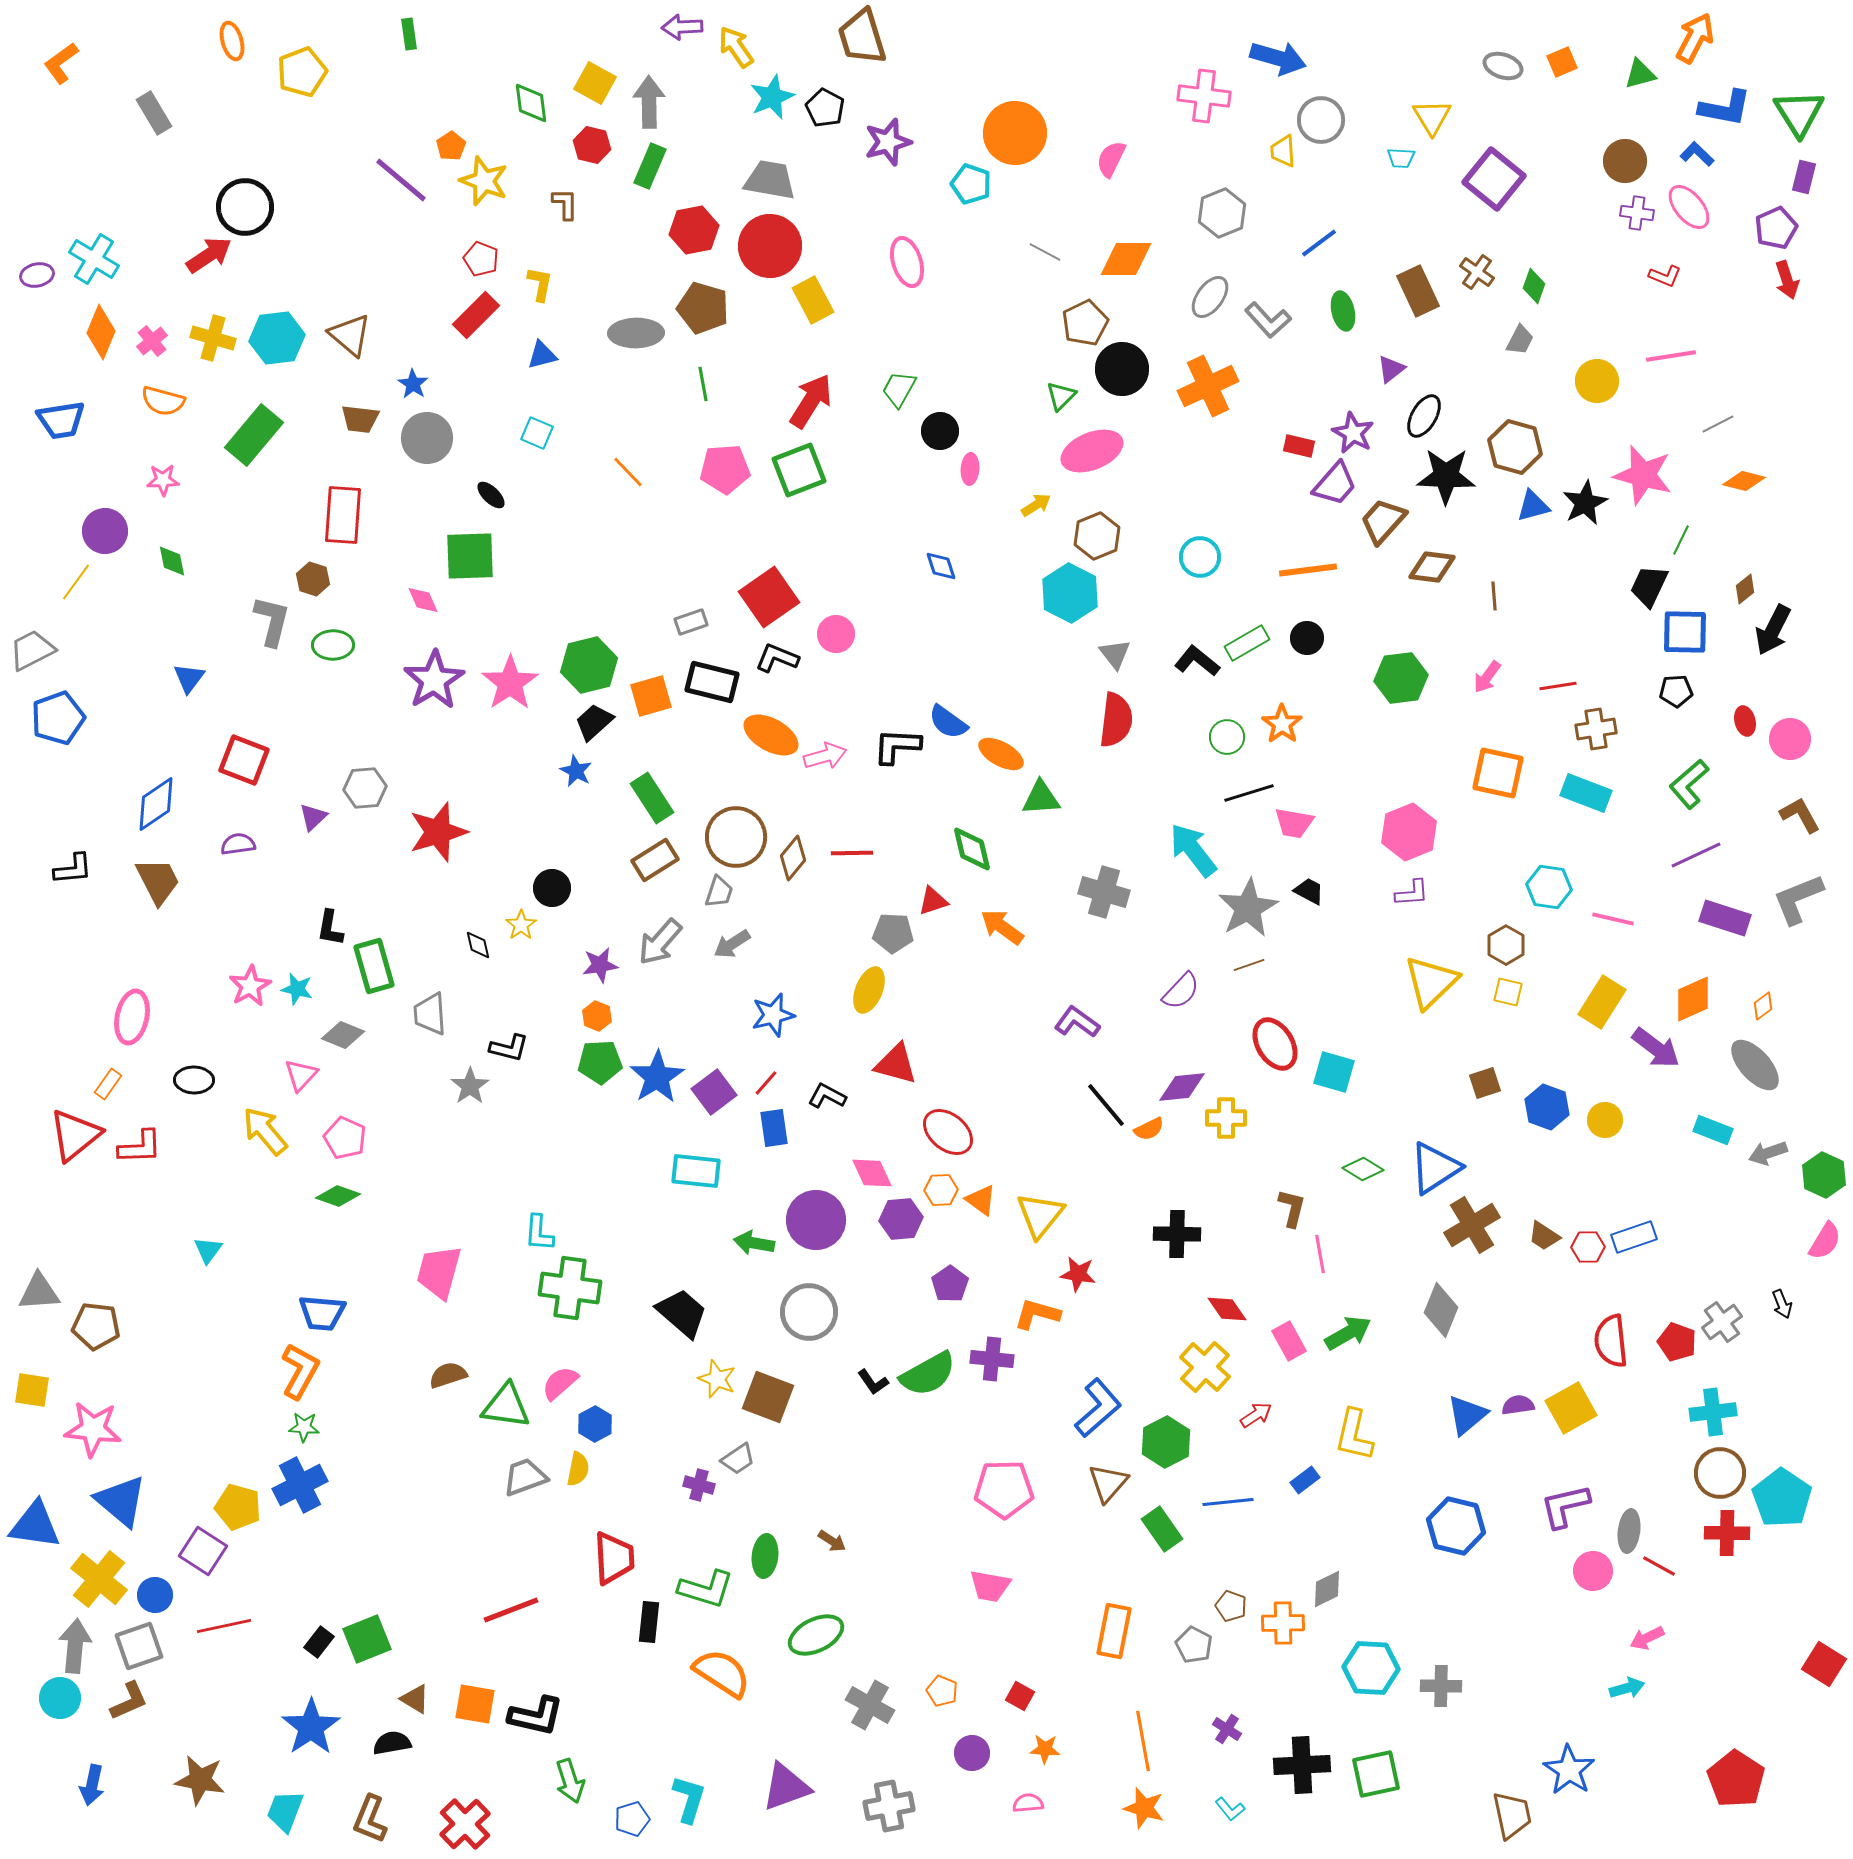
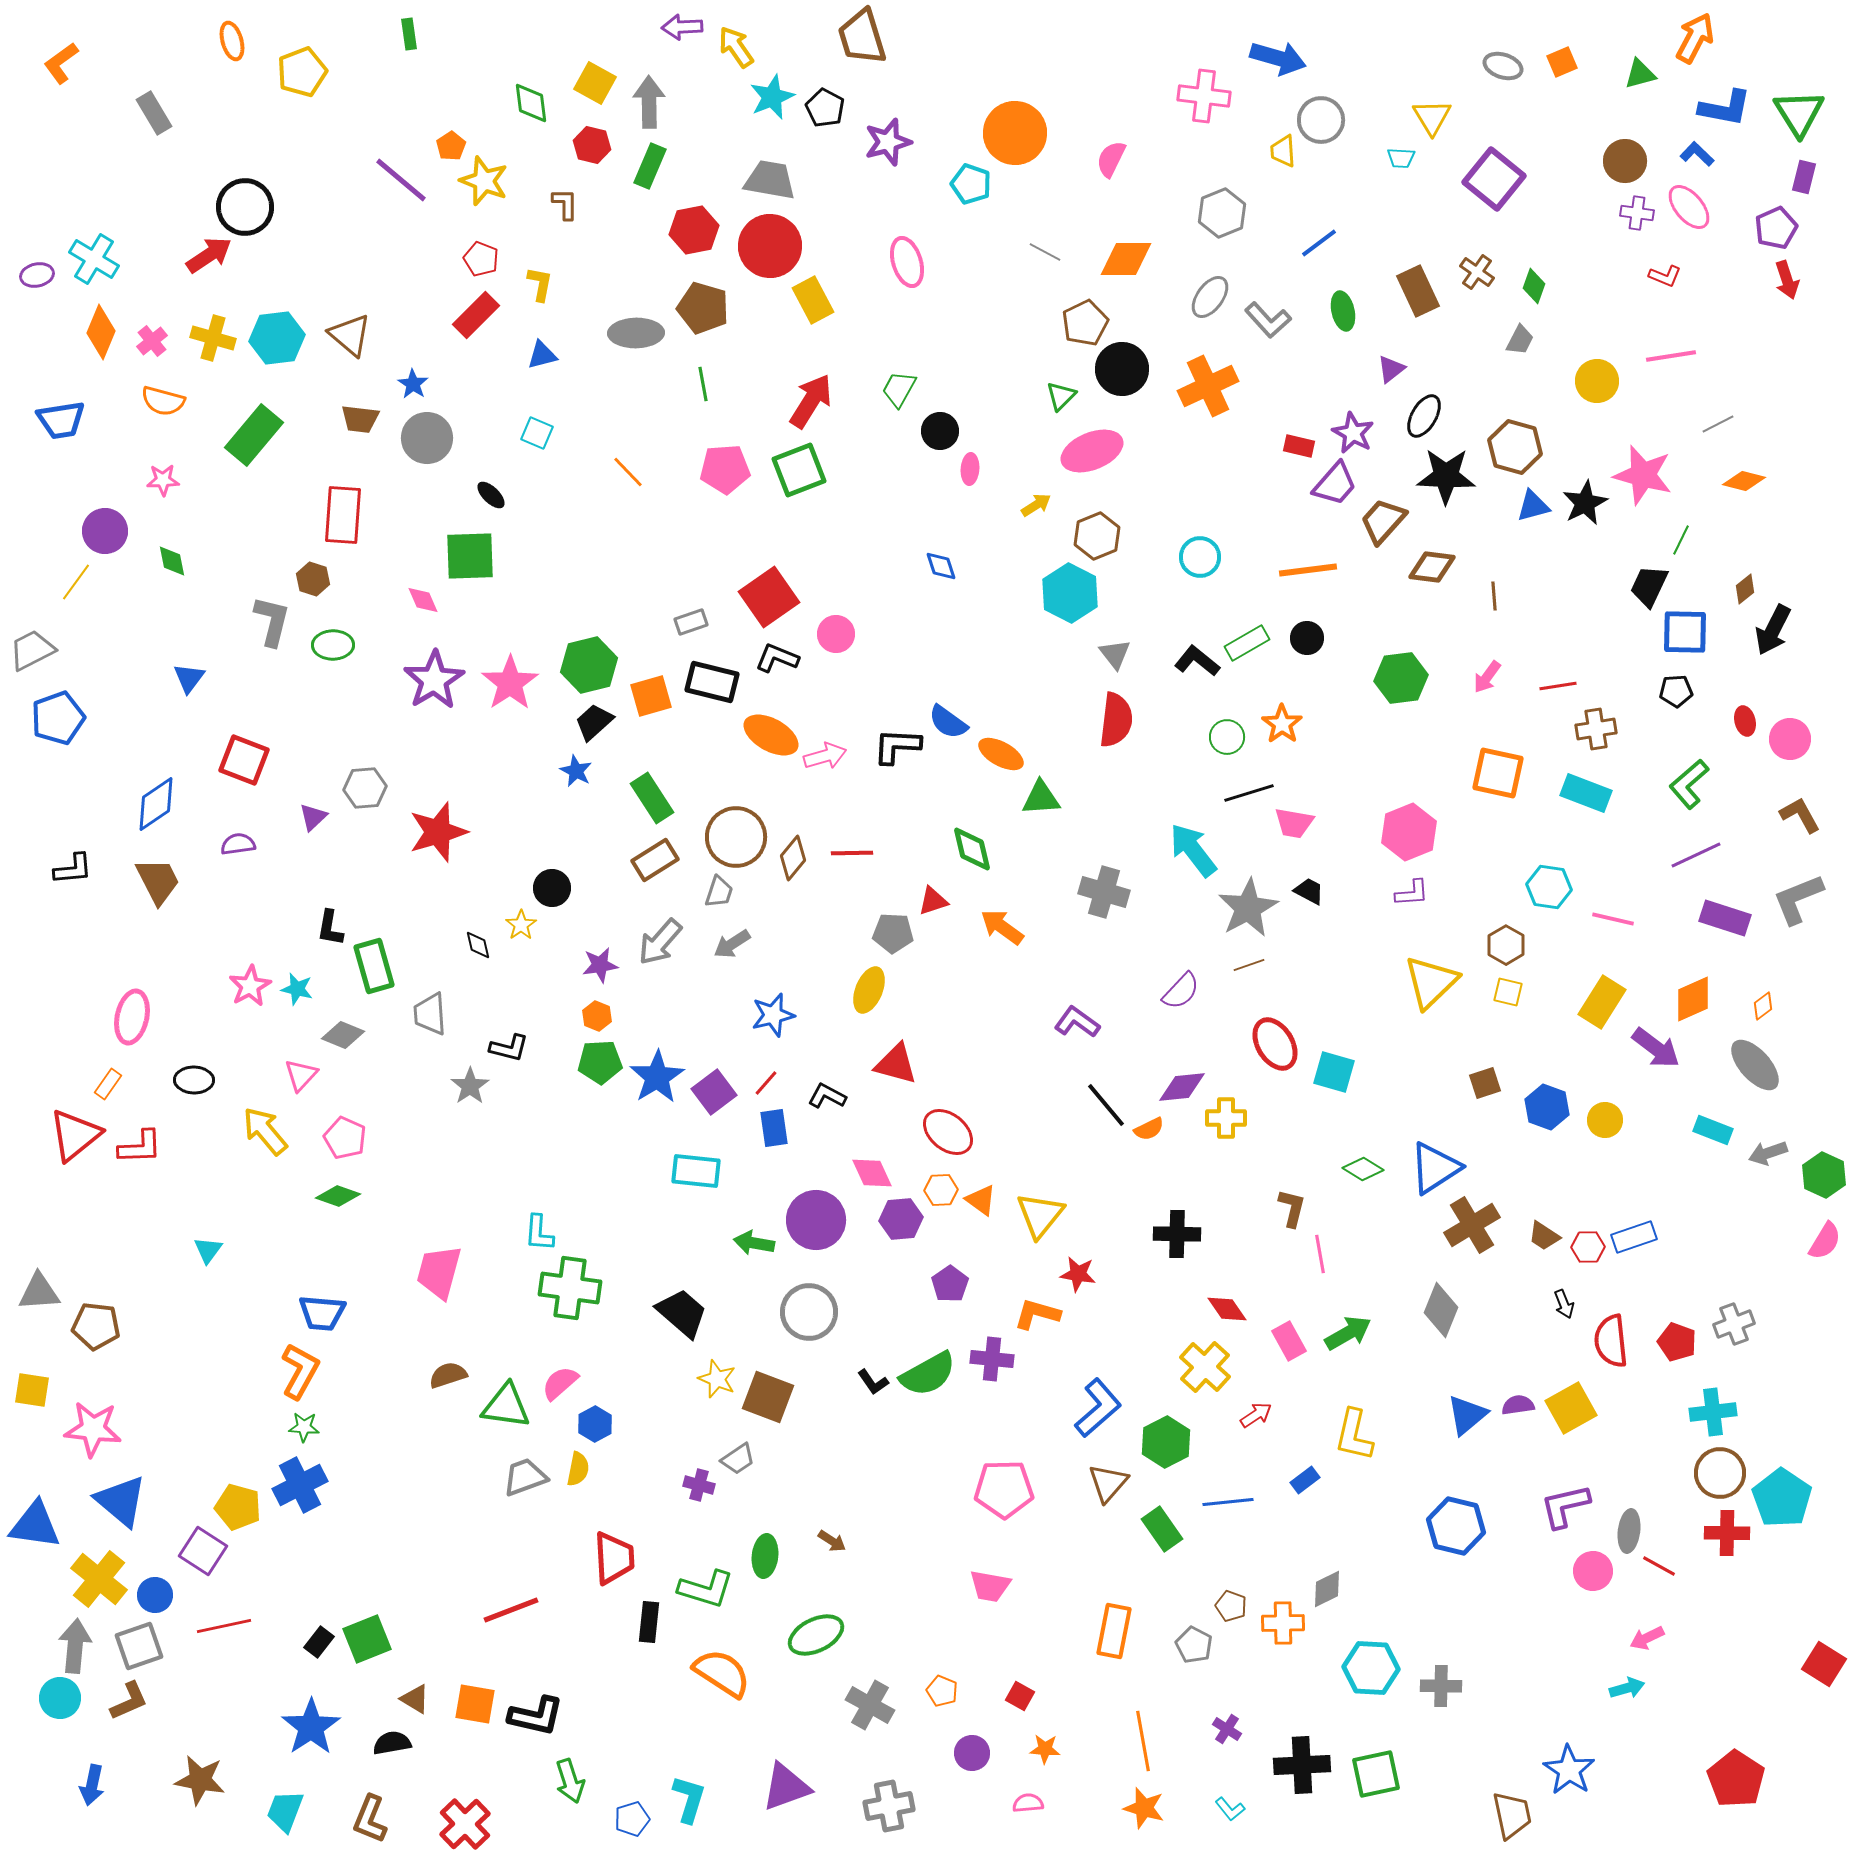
black arrow at (1782, 1304): moved 218 px left
gray cross at (1722, 1322): moved 12 px right, 2 px down; rotated 15 degrees clockwise
